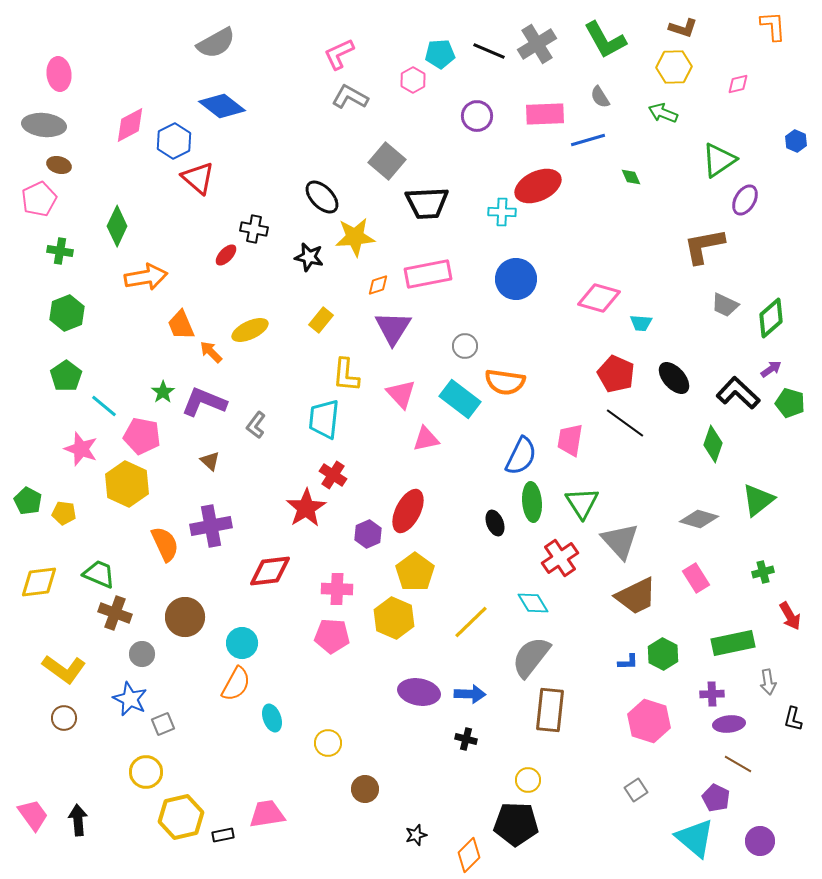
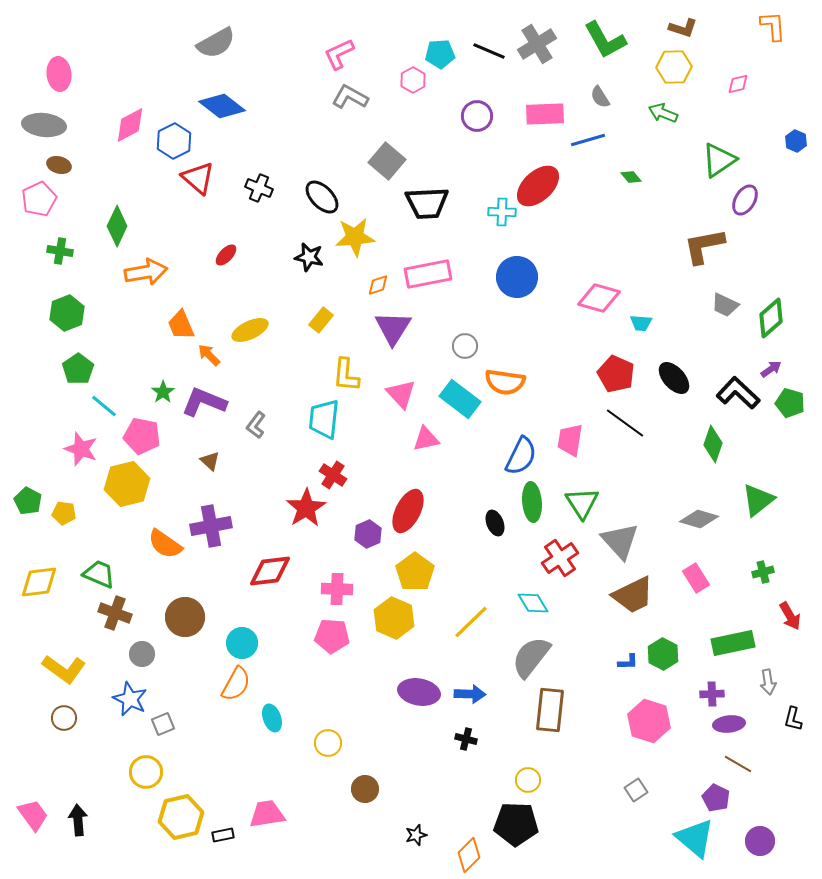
green diamond at (631, 177): rotated 15 degrees counterclockwise
red ellipse at (538, 186): rotated 18 degrees counterclockwise
black cross at (254, 229): moved 5 px right, 41 px up; rotated 12 degrees clockwise
orange arrow at (146, 277): moved 5 px up
blue circle at (516, 279): moved 1 px right, 2 px up
orange arrow at (211, 352): moved 2 px left, 3 px down
green pentagon at (66, 376): moved 12 px right, 7 px up
yellow hexagon at (127, 484): rotated 21 degrees clockwise
orange semicircle at (165, 544): rotated 150 degrees clockwise
brown trapezoid at (636, 596): moved 3 px left, 1 px up
